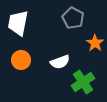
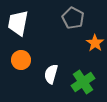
white semicircle: moved 9 px left, 12 px down; rotated 126 degrees clockwise
